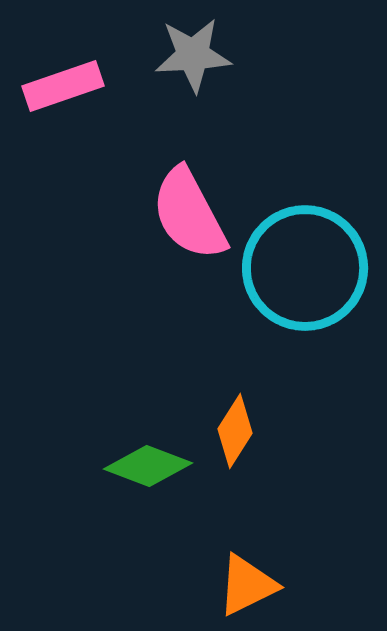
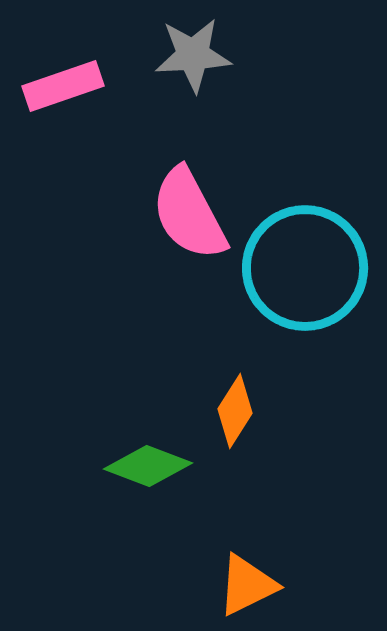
orange diamond: moved 20 px up
